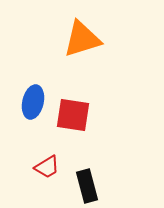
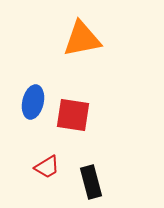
orange triangle: rotated 6 degrees clockwise
black rectangle: moved 4 px right, 4 px up
